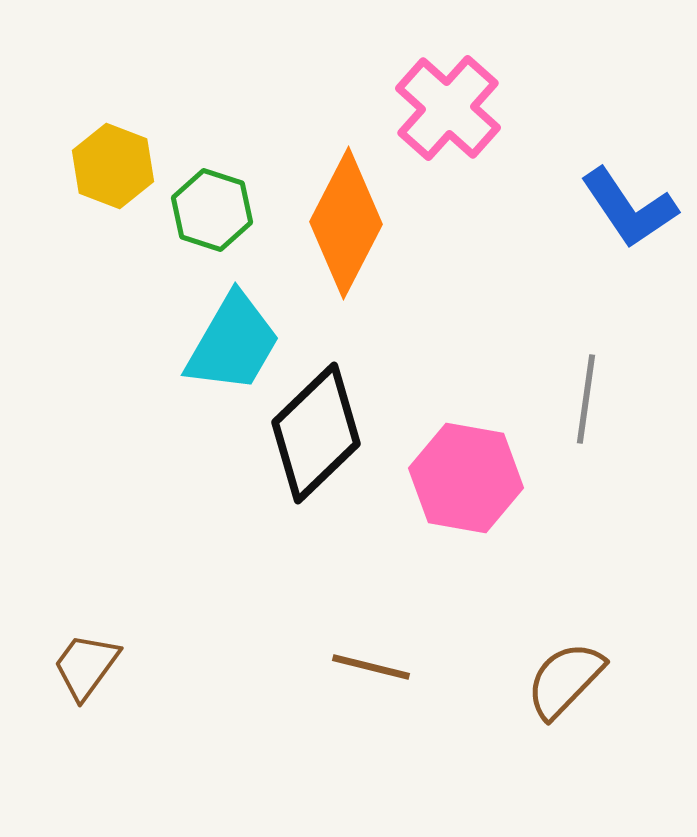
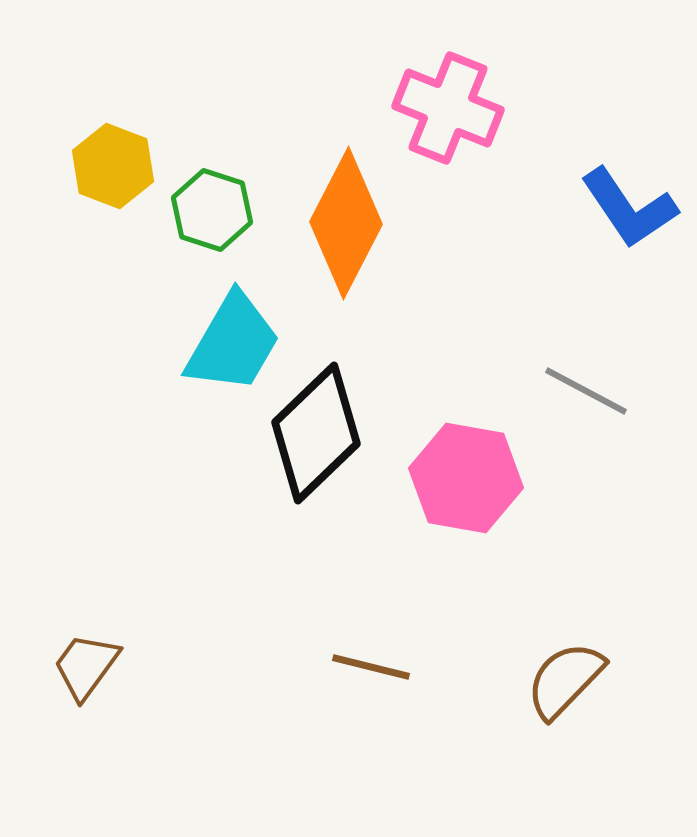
pink cross: rotated 20 degrees counterclockwise
gray line: moved 8 px up; rotated 70 degrees counterclockwise
